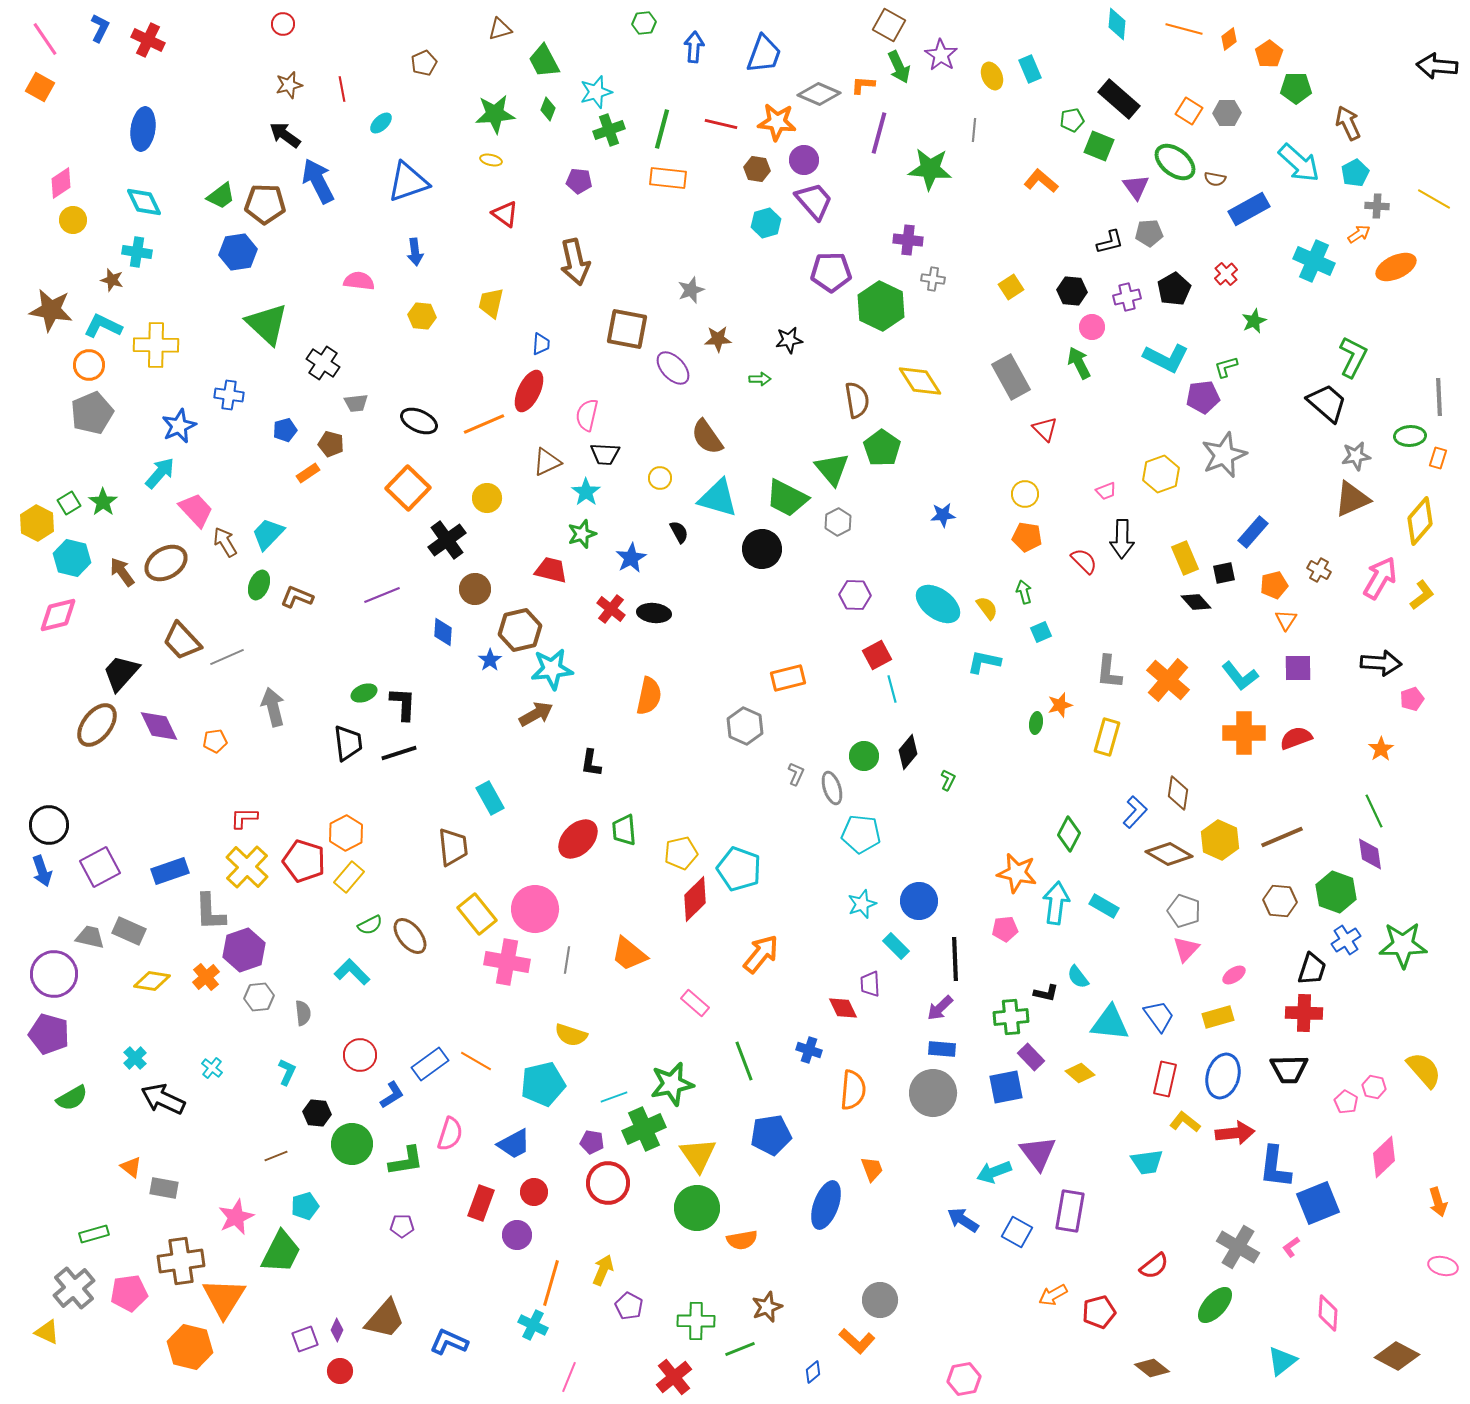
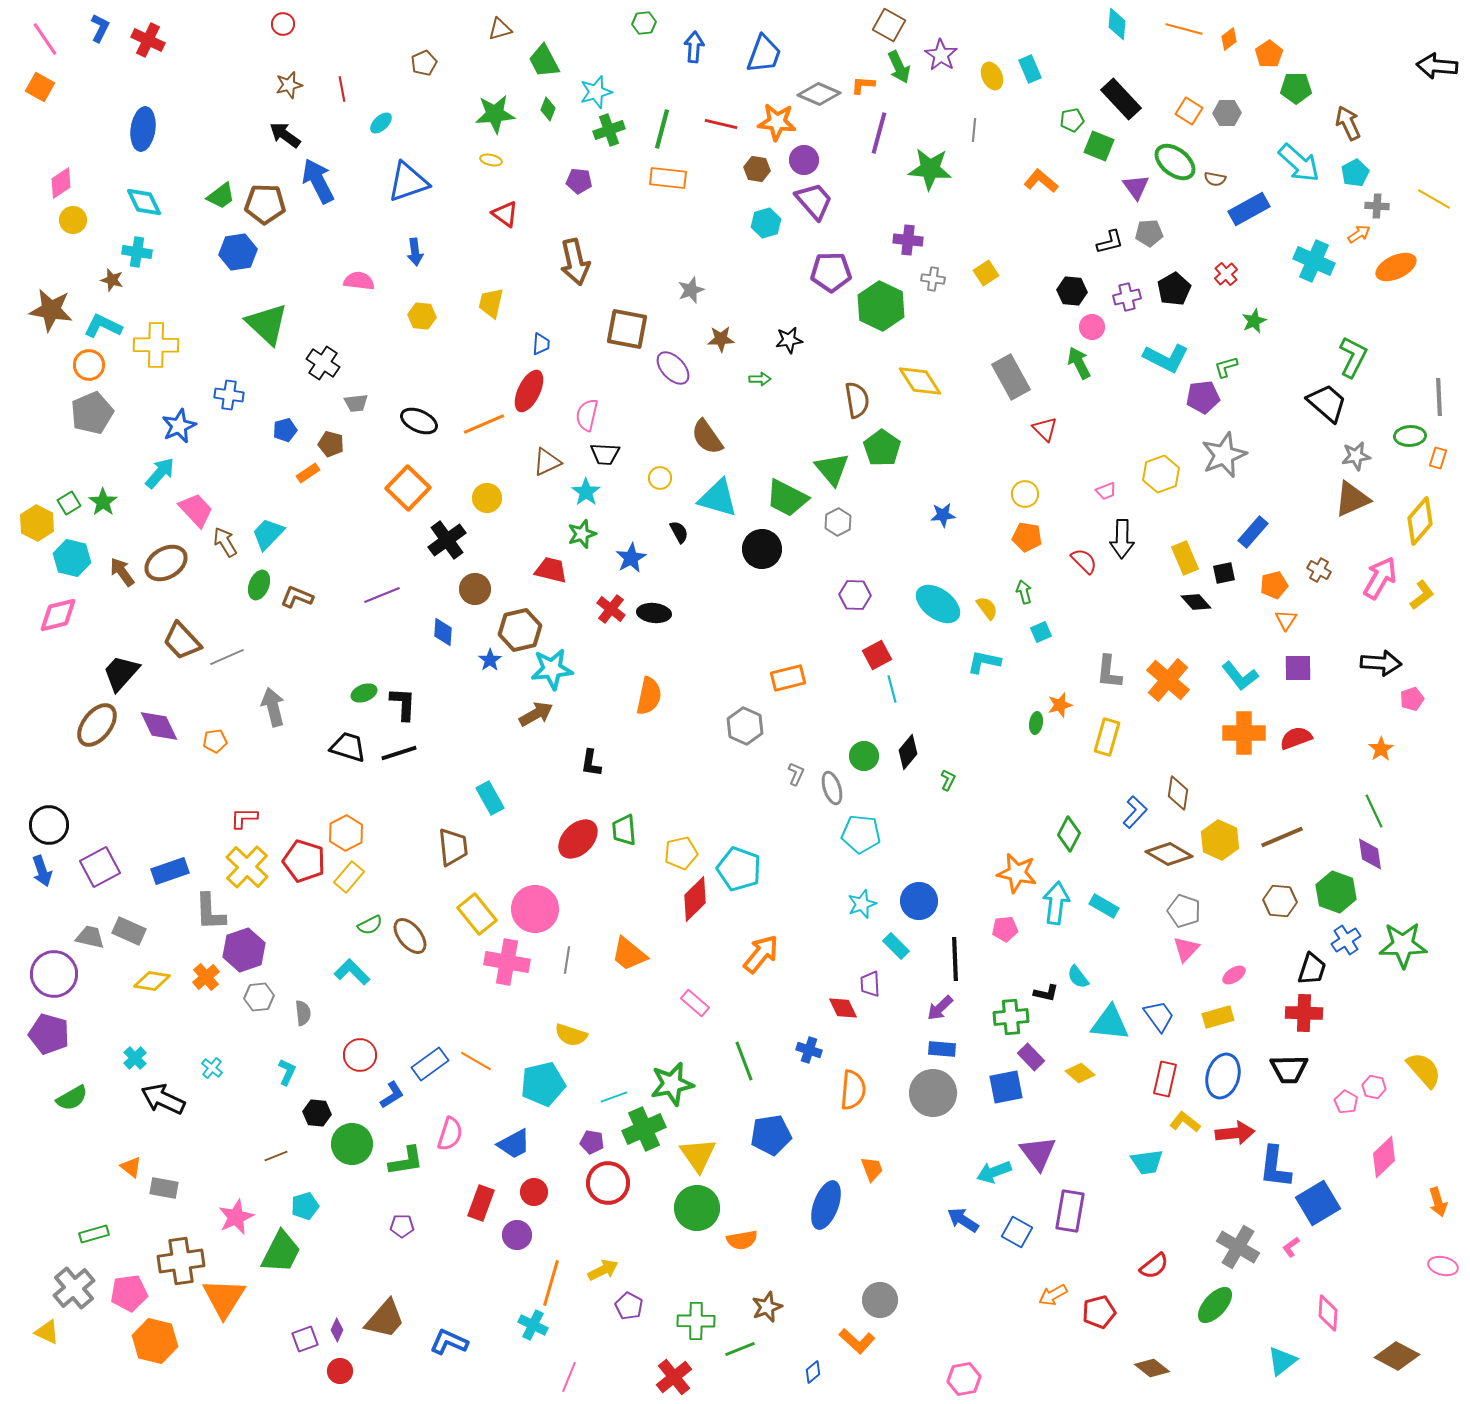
black rectangle at (1119, 99): moved 2 px right; rotated 6 degrees clockwise
yellow square at (1011, 287): moved 25 px left, 14 px up
brown star at (718, 339): moved 3 px right
black trapezoid at (348, 743): moved 4 px down; rotated 66 degrees counterclockwise
blue square at (1318, 1203): rotated 9 degrees counterclockwise
yellow arrow at (603, 1270): rotated 40 degrees clockwise
orange hexagon at (190, 1347): moved 35 px left, 6 px up
